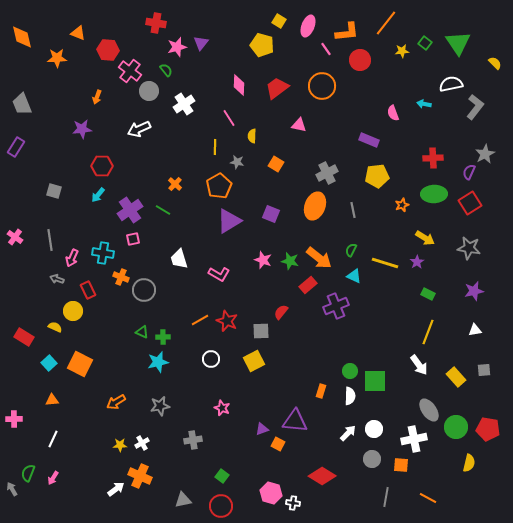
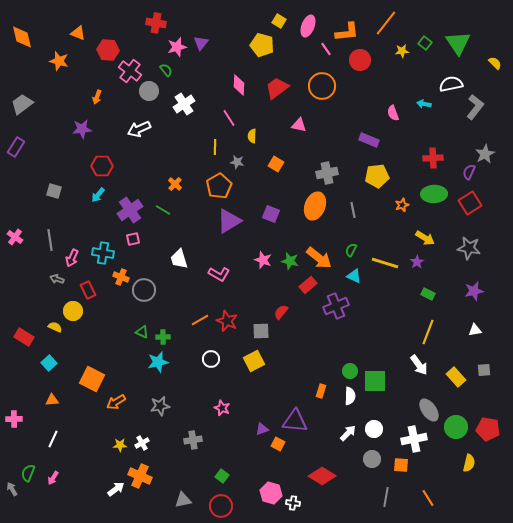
orange star at (57, 58): moved 2 px right, 3 px down; rotated 18 degrees clockwise
gray trapezoid at (22, 104): rotated 75 degrees clockwise
gray cross at (327, 173): rotated 15 degrees clockwise
orange square at (80, 364): moved 12 px right, 15 px down
orange line at (428, 498): rotated 30 degrees clockwise
